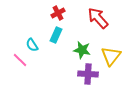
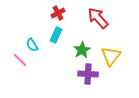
green star: rotated 30 degrees clockwise
